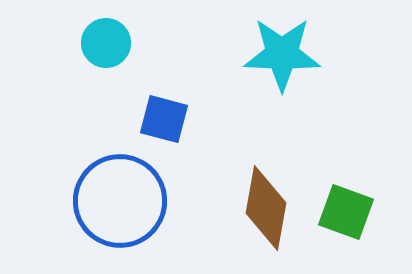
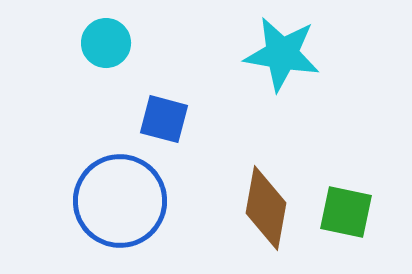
cyan star: rotated 8 degrees clockwise
green square: rotated 8 degrees counterclockwise
